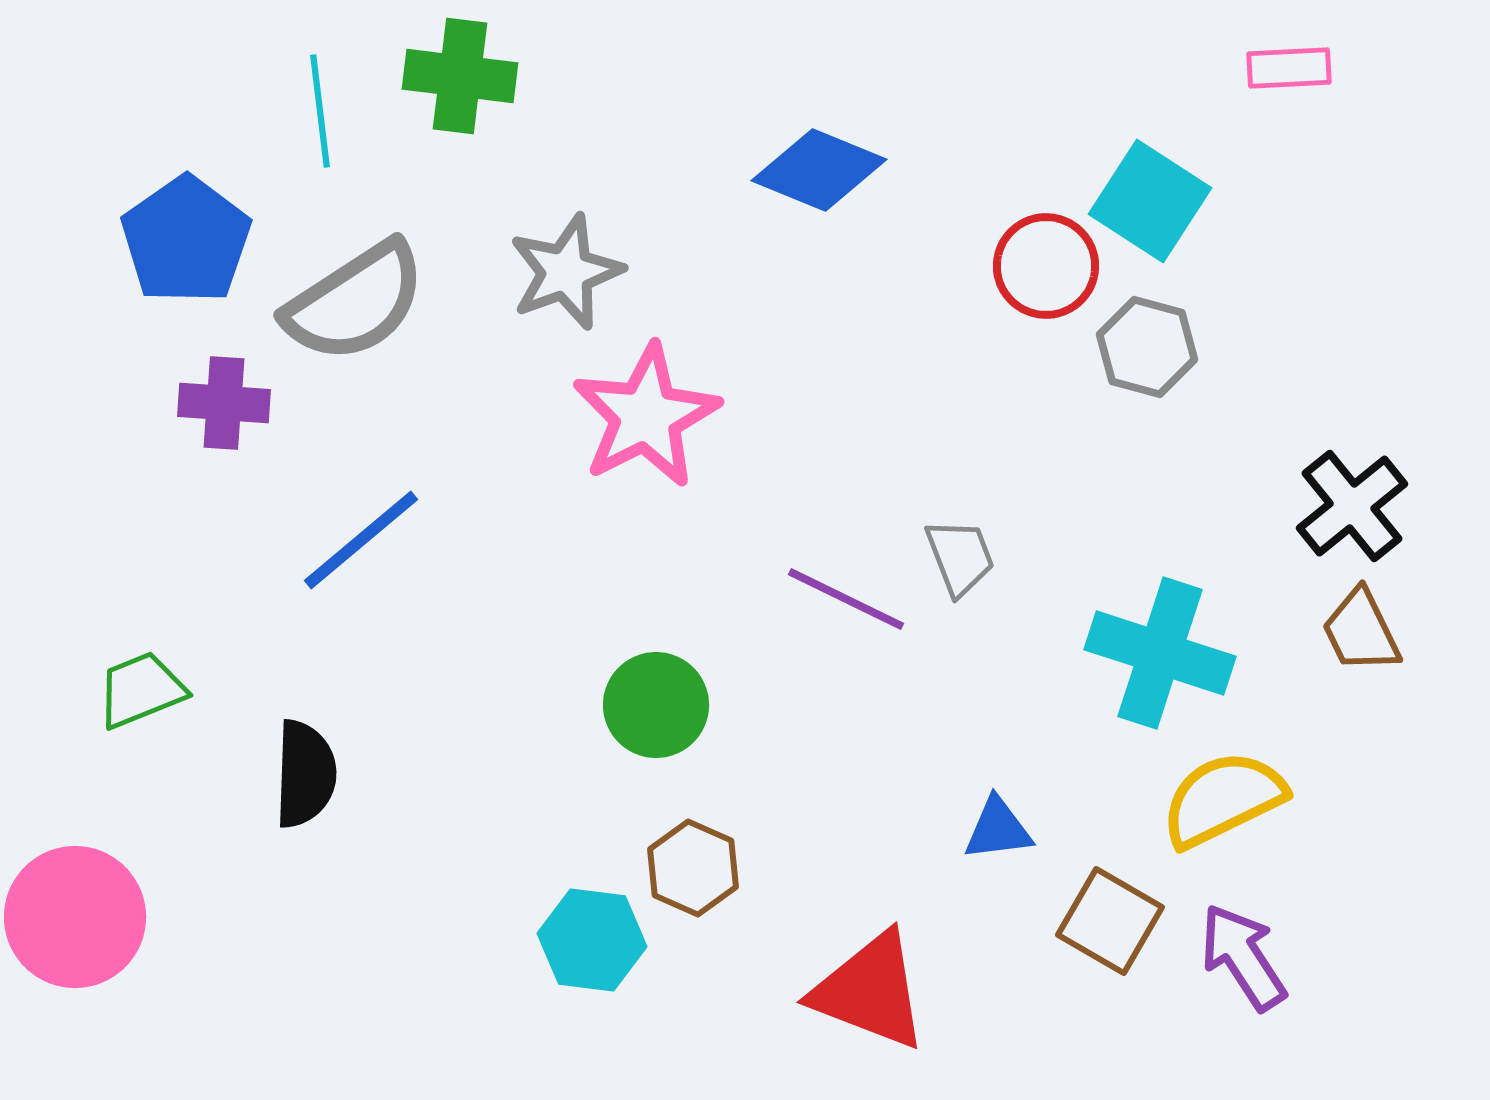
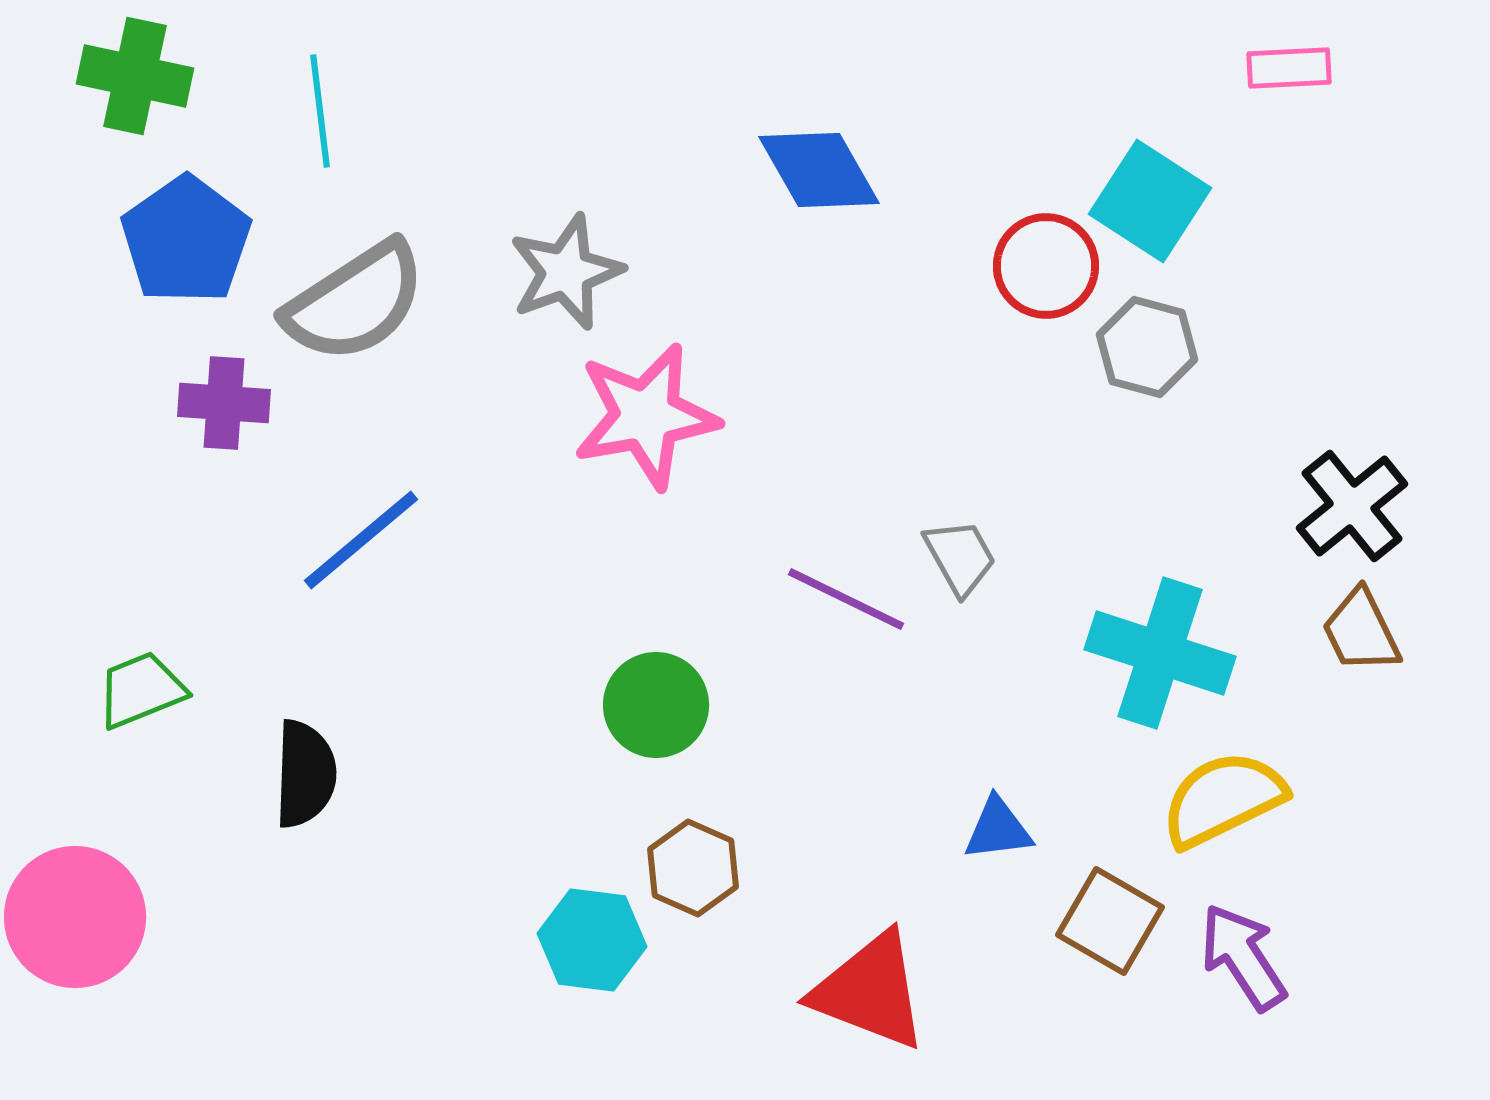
green cross: moved 325 px left; rotated 5 degrees clockwise
blue diamond: rotated 38 degrees clockwise
pink star: rotated 17 degrees clockwise
gray trapezoid: rotated 8 degrees counterclockwise
